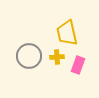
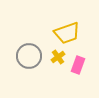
yellow trapezoid: rotated 96 degrees counterclockwise
yellow cross: moved 1 px right; rotated 32 degrees counterclockwise
